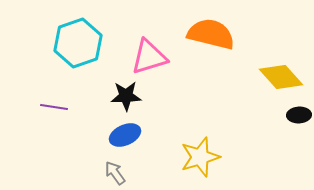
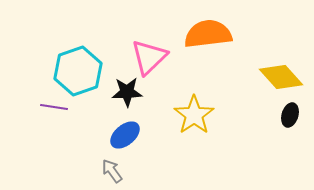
orange semicircle: moved 3 px left; rotated 21 degrees counterclockwise
cyan hexagon: moved 28 px down
pink triangle: rotated 27 degrees counterclockwise
black star: moved 1 px right, 4 px up
black ellipse: moved 9 px left; rotated 70 degrees counterclockwise
blue ellipse: rotated 16 degrees counterclockwise
yellow star: moved 6 px left, 42 px up; rotated 18 degrees counterclockwise
gray arrow: moved 3 px left, 2 px up
